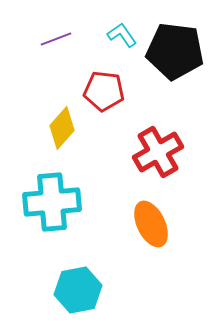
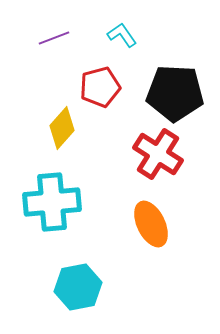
purple line: moved 2 px left, 1 px up
black pentagon: moved 42 px down; rotated 4 degrees counterclockwise
red pentagon: moved 4 px left, 4 px up; rotated 21 degrees counterclockwise
red cross: moved 2 px down; rotated 27 degrees counterclockwise
cyan hexagon: moved 3 px up
